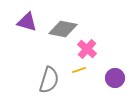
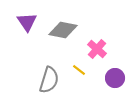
purple triangle: rotated 40 degrees clockwise
gray diamond: moved 1 px down
pink cross: moved 10 px right
yellow line: rotated 56 degrees clockwise
